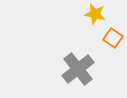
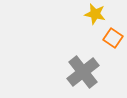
gray cross: moved 5 px right, 3 px down
